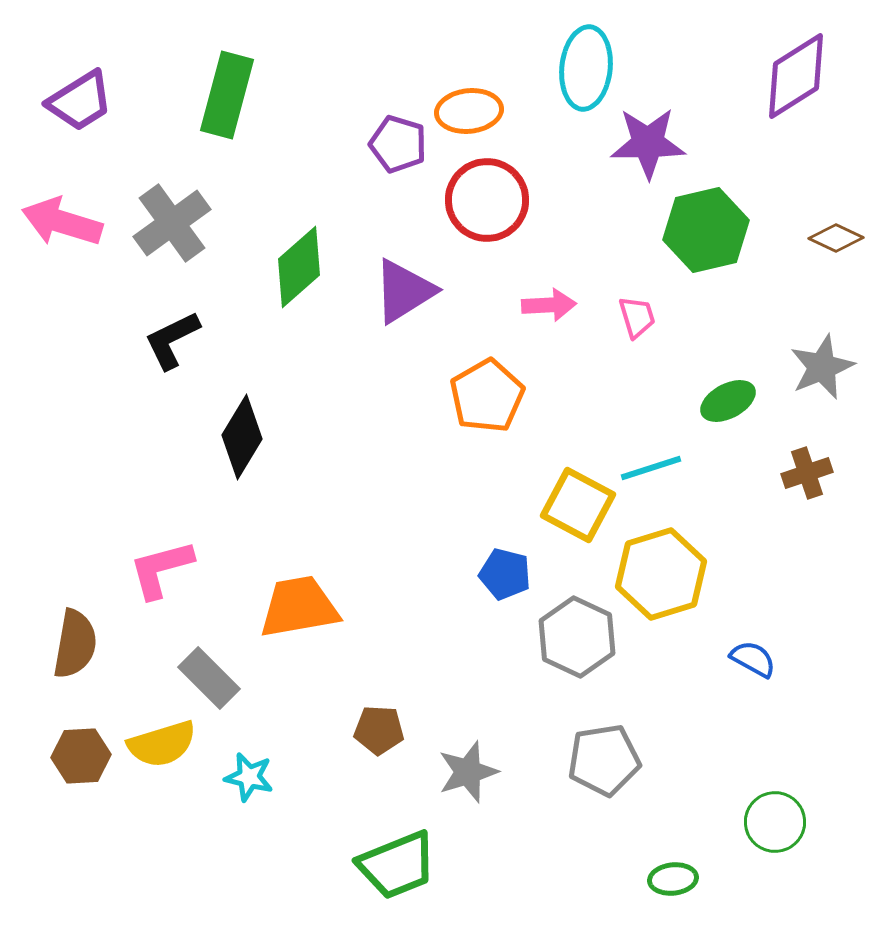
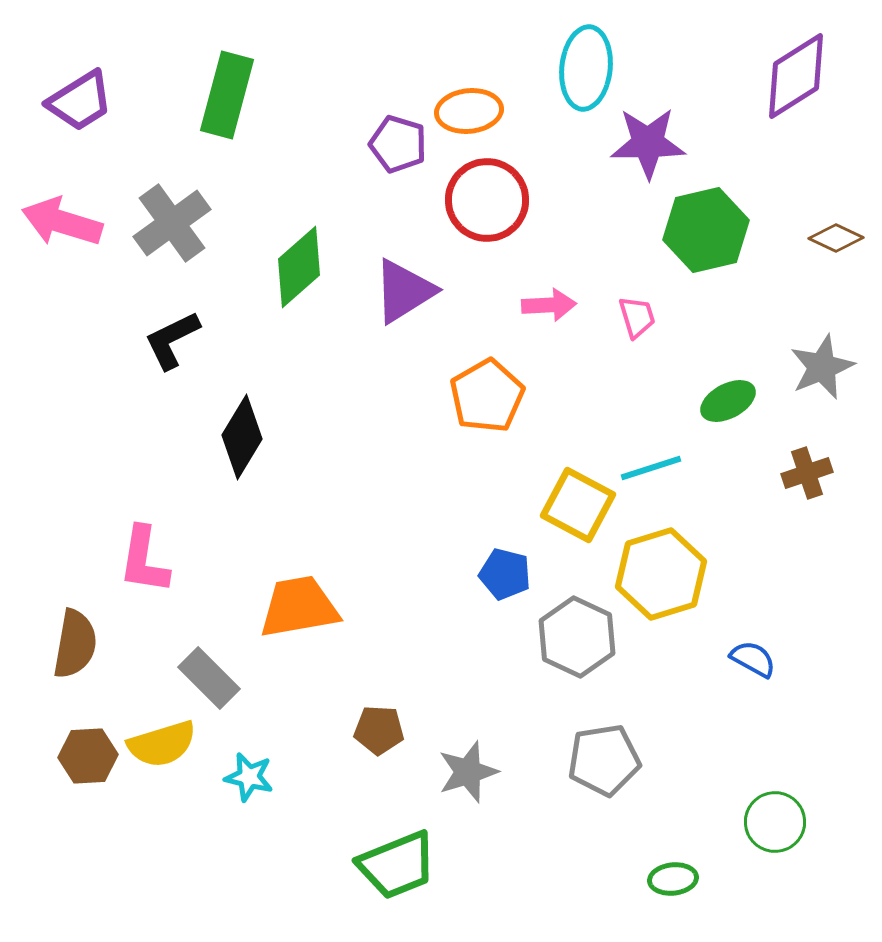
pink L-shape at (161, 569): moved 17 px left, 9 px up; rotated 66 degrees counterclockwise
brown hexagon at (81, 756): moved 7 px right
